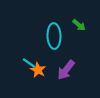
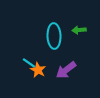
green arrow: moved 5 px down; rotated 136 degrees clockwise
purple arrow: rotated 15 degrees clockwise
